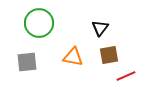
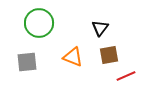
orange triangle: rotated 10 degrees clockwise
